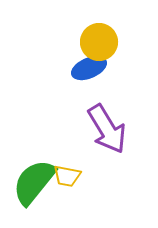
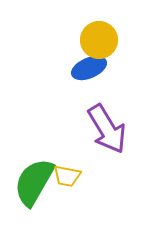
yellow circle: moved 2 px up
green semicircle: rotated 9 degrees counterclockwise
